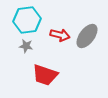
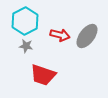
cyan hexagon: moved 2 px left, 1 px down; rotated 20 degrees counterclockwise
red trapezoid: moved 2 px left
